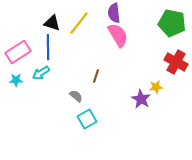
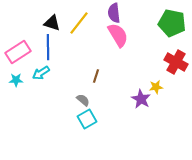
gray semicircle: moved 7 px right, 4 px down
